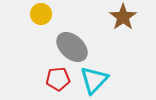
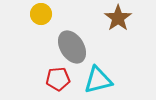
brown star: moved 5 px left, 1 px down
gray ellipse: rotated 16 degrees clockwise
cyan triangle: moved 4 px right; rotated 32 degrees clockwise
